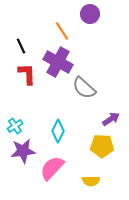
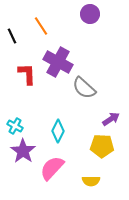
orange line: moved 21 px left, 5 px up
black line: moved 9 px left, 10 px up
cyan cross: rotated 28 degrees counterclockwise
purple star: rotated 30 degrees counterclockwise
